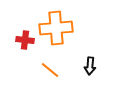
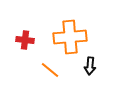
orange cross: moved 14 px right, 9 px down
